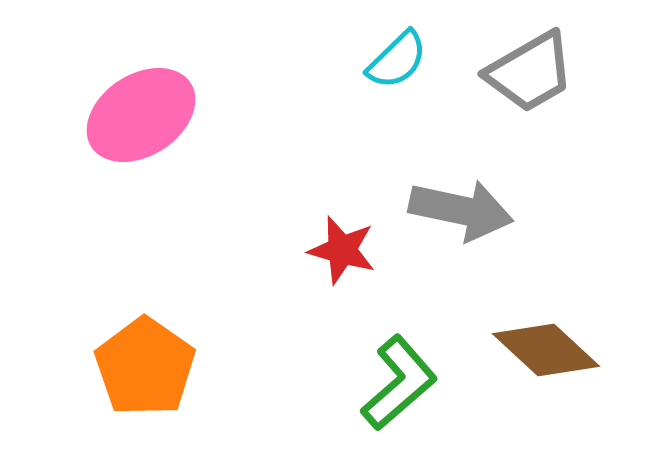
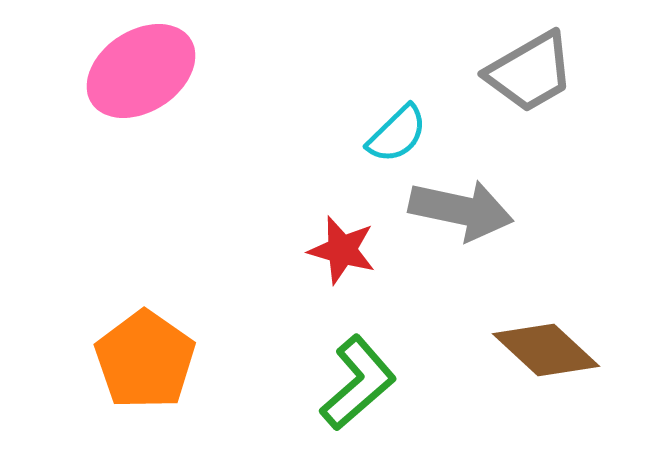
cyan semicircle: moved 74 px down
pink ellipse: moved 44 px up
orange pentagon: moved 7 px up
green L-shape: moved 41 px left
